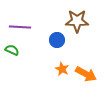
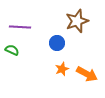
brown star: rotated 20 degrees counterclockwise
blue circle: moved 3 px down
orange star: rotated 24 degrees clockwise
orange arrow: moved 1 px right
